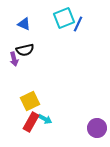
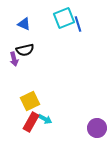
blue line: rotated 42 degrees counterclockwise
